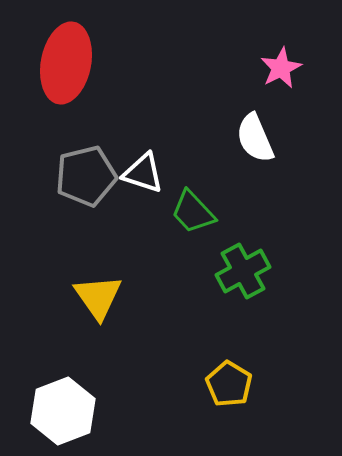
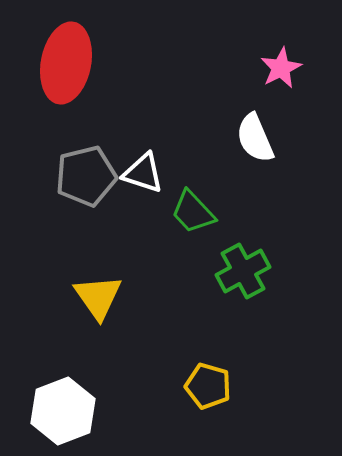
yellow pentagon: moved 21 px left, 2 px down; rotated 15 degrees counterclockwise
